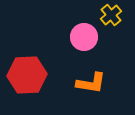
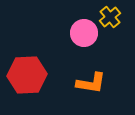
yellow cross: moved 1 px left, 2 px down
pink circle: moved 4 px up
